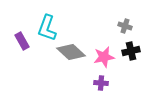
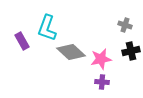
gray cross: moved 1 px up
pink star: moved 3 px left, 2 px down
purple cross: moved 1 px right, 1 px up
